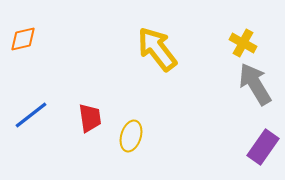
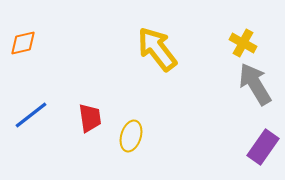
orange diamond: moved 4 px down
